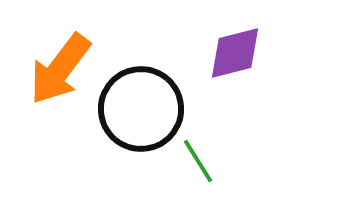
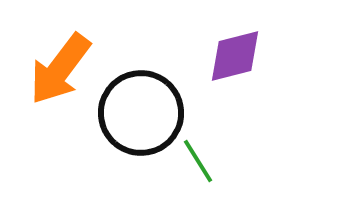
purple diamond: moved 3 px down
black circle: moved 4 px down
